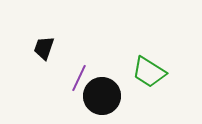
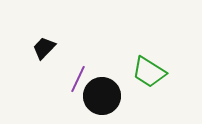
black trapezoid: rotated 25 degrees clockwise
purple line: moved 1 px left, 1 px down
